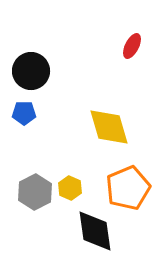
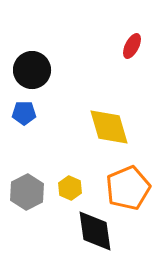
black circle: moved 1 px right, 1 px up
gray hexagon: moved 8 px left
